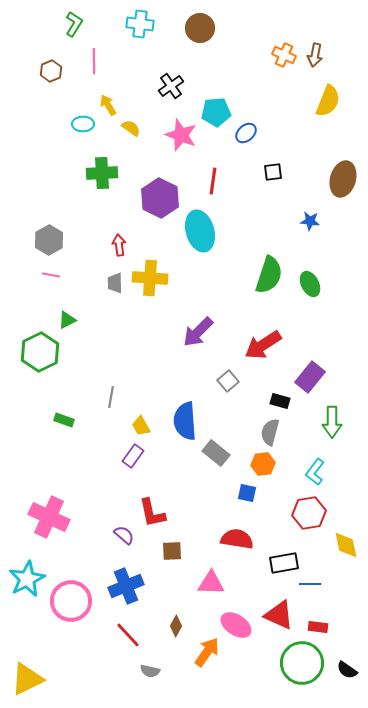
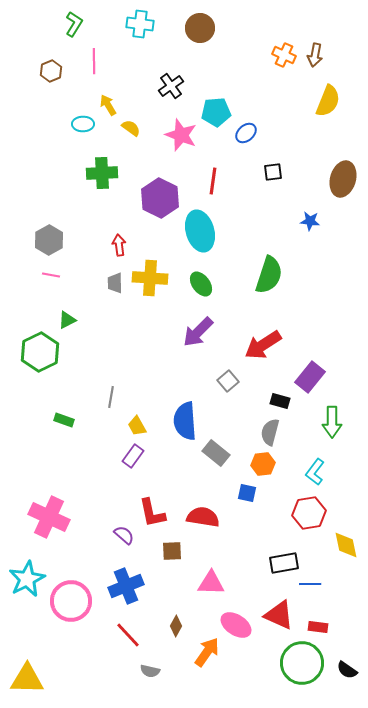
green ellipse at (310, 284): moved 109 px left; rotated 10 degrees counterclockwise
yellow trapezoid at (141, 426): moved 4 px left
red semicircle at (237, 539): moved 34 px left, 22 px up
yellow triangle at (27, 679): rotated 27 degrees clockwise
